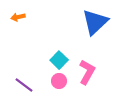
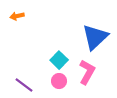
orange arrow: moved 1 px left, 1 px up
blue triangle: moved 15 px down
